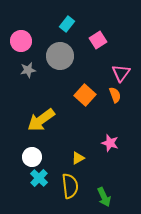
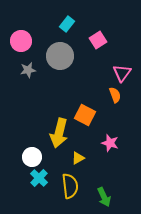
pink triangle: moved 1 px right
orange square: moved 20 px down; rotated 15 degrees counterclockwise
yellow arrow: moved 18 px right, 13 px down; rotated 40 degrees counterclockwise
